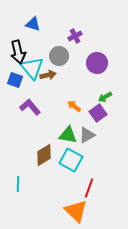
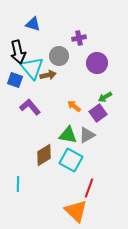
purple cross: moved 4 px right, 2 px down; rotated 16 degrees clockwise
